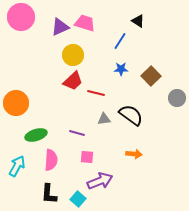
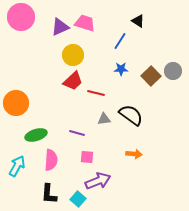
gray circle: moved 4 px left, 27 px up
purple arrow: moved 2 px left
